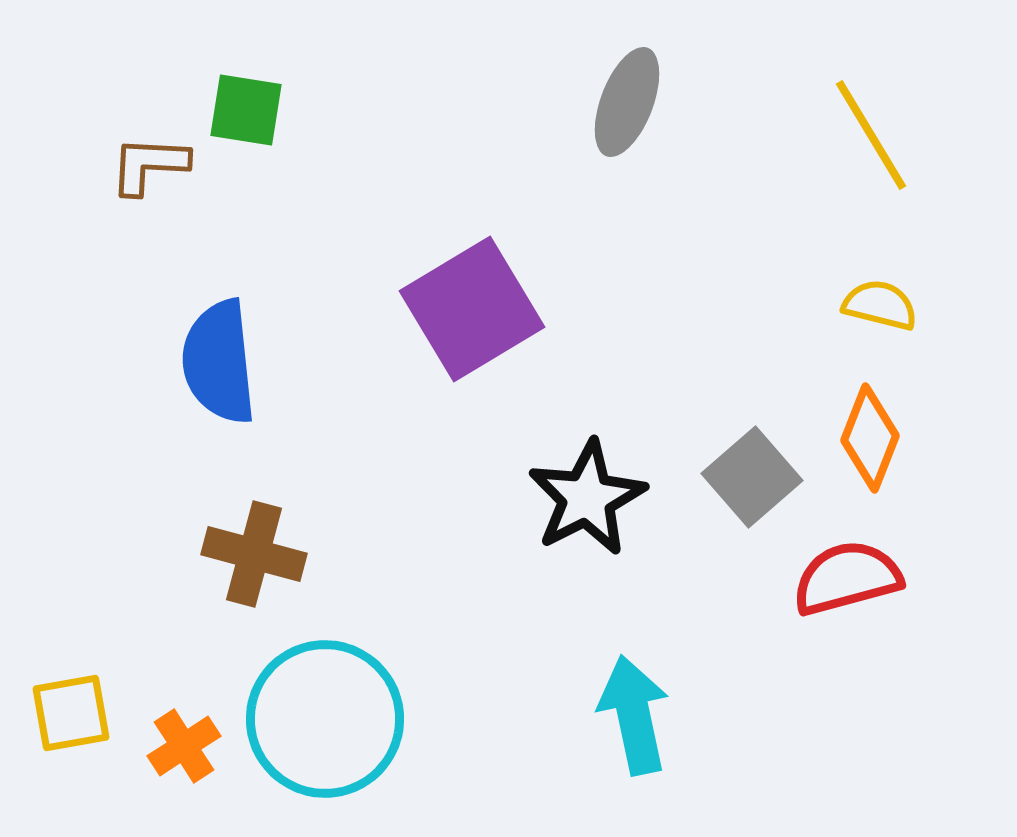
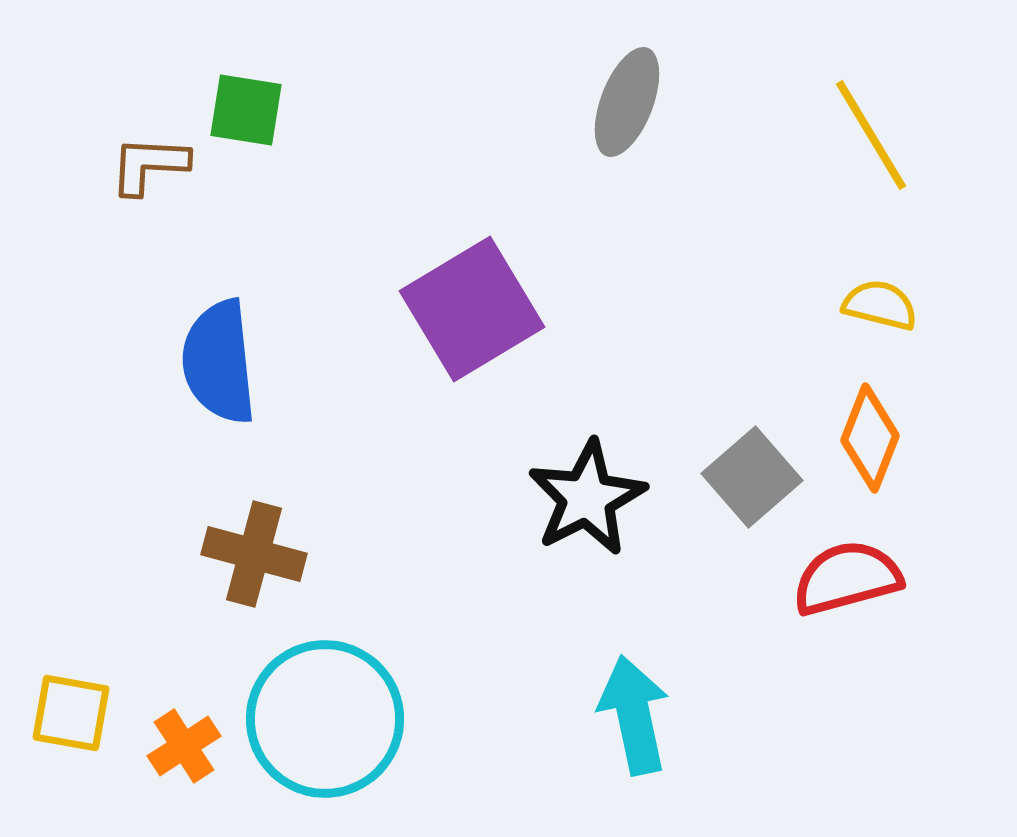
yellow square: rotated 20 degrees clockwise
